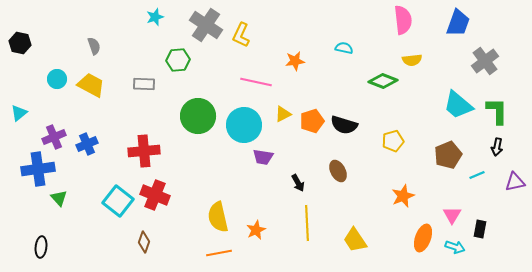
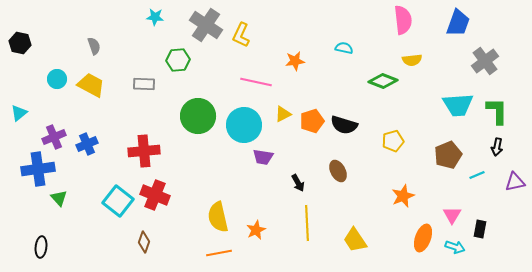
cyan star at (155, 17): rotated 24 degrees clockwise
cyan trapezoid at (458, 105): rotated 44 degrees counterclockwise
